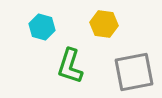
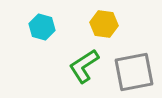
green L-shape: moved 14 px right; rotated 39 degrees clockwise
